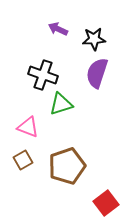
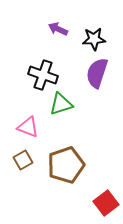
brown pentagon: moved 1 px left, 1 px up
